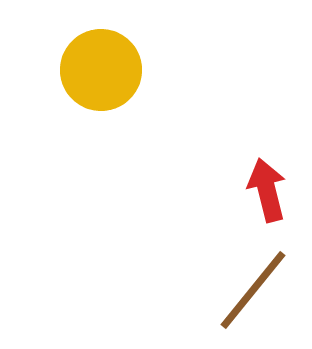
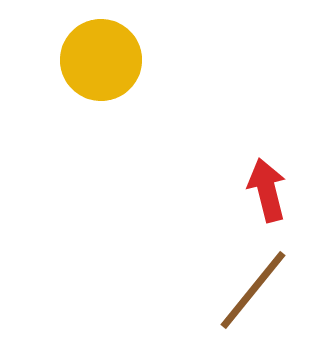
yellow circle: moved 10 px up
